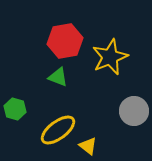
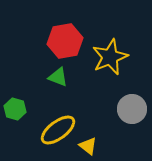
gray circle: moved 2 px left, 2 px up
